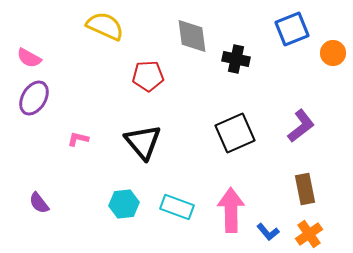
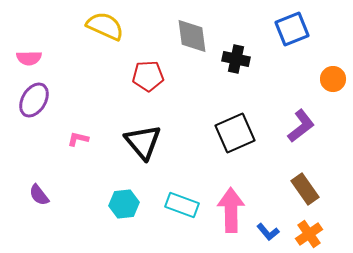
orange circle: moved 26 px down
pink semicircle: rotated 30 degrees counterclockwise
purple ellipse: moved 2 px down
brown rectangle: rotated 24 degrees counterclockwise
purple semicircle: moved 8 px up
cyan rectangle: moved 5 px right, 2 px up
